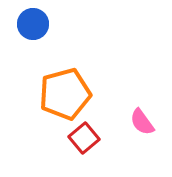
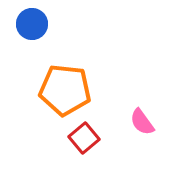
blue circle: moved 1 px left
orange pentagon: moved 4 px up; rotated 21 degrees clockwise
